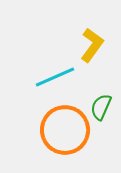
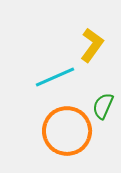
green semicircle: moved 2 px right, 1 px up
orange circle: moved 2 px right, 1 px down
